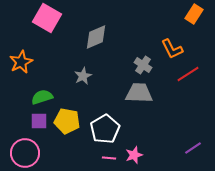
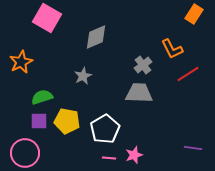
gray cross: rotated 18 degrees clockwise
purple line: rotated 42 degrees clockwise
